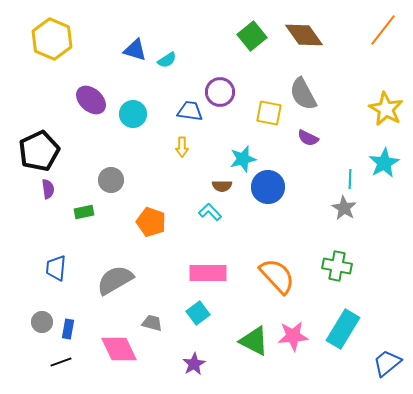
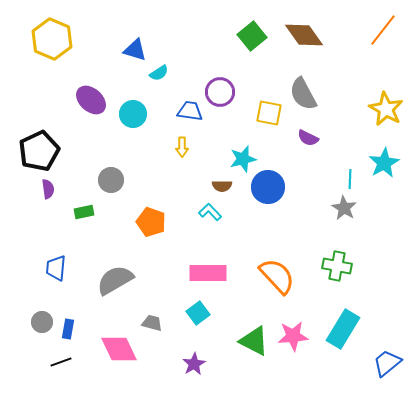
cyan semicircle at (167, 60): moved 8 px left, 13 px down
